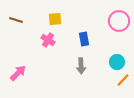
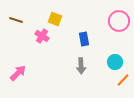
yellow square: rotated 24 degrees clockwise
pink cross: moved 6 px left, 4 px up
cyan circle: moved 2 px left
